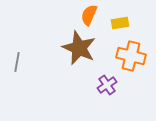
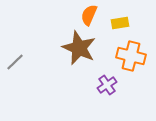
gray line: moved 2 px left; rotated 36 degrees clockwise
